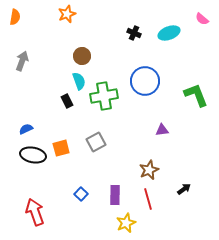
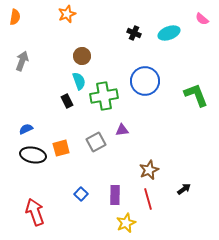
purple triangle: moved 40 px left
